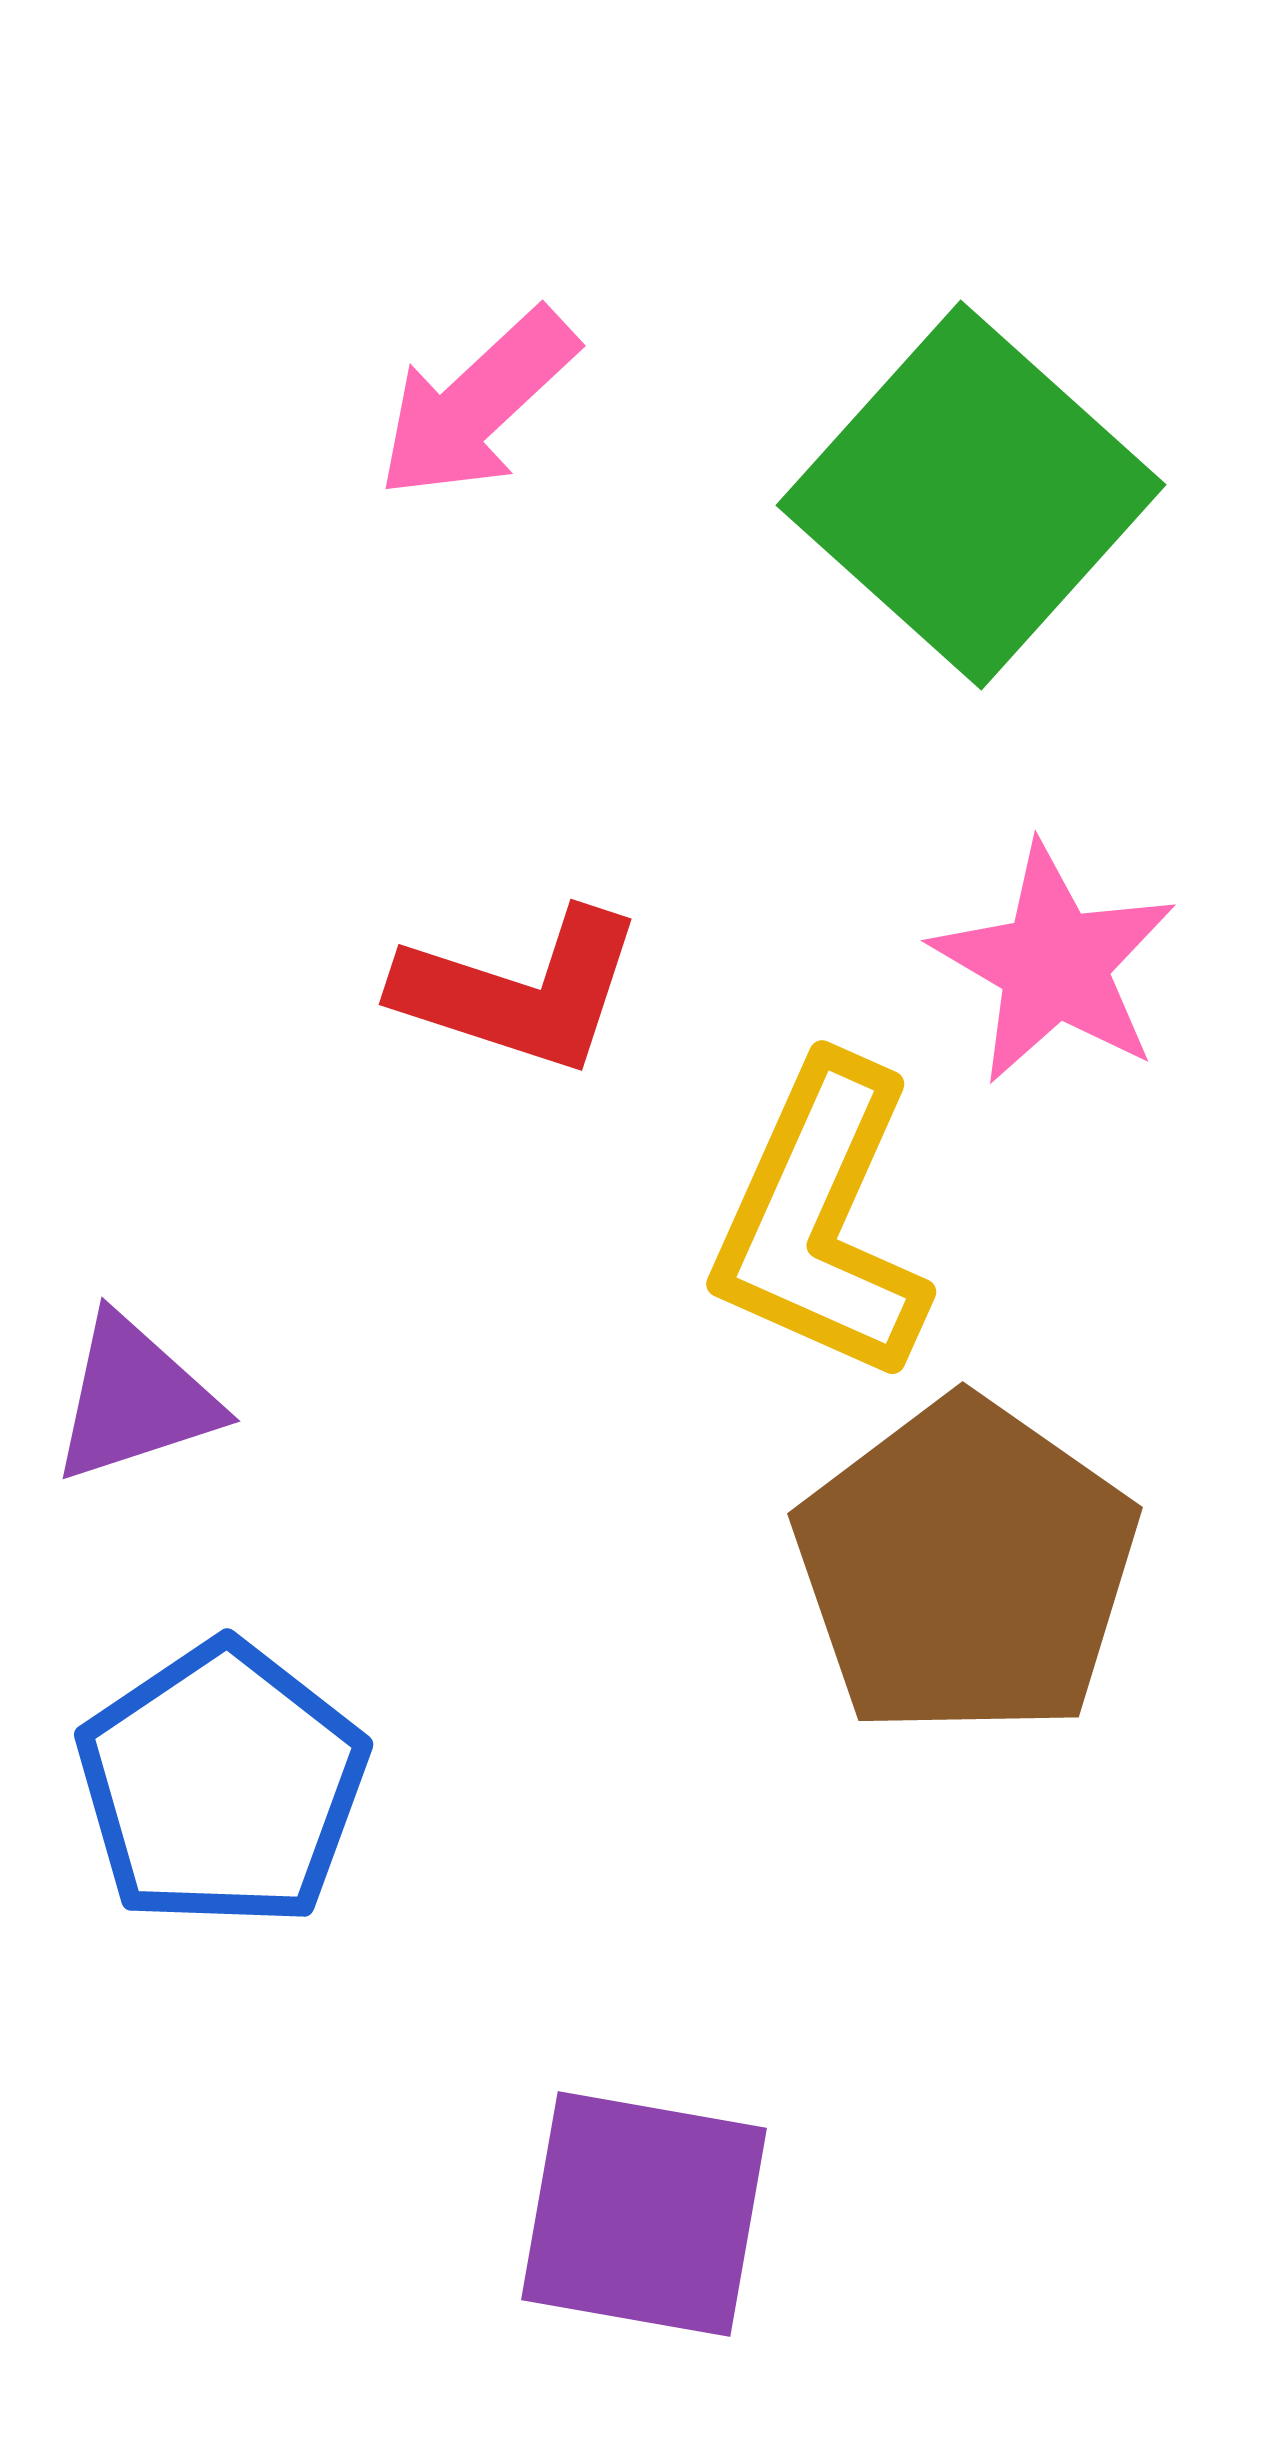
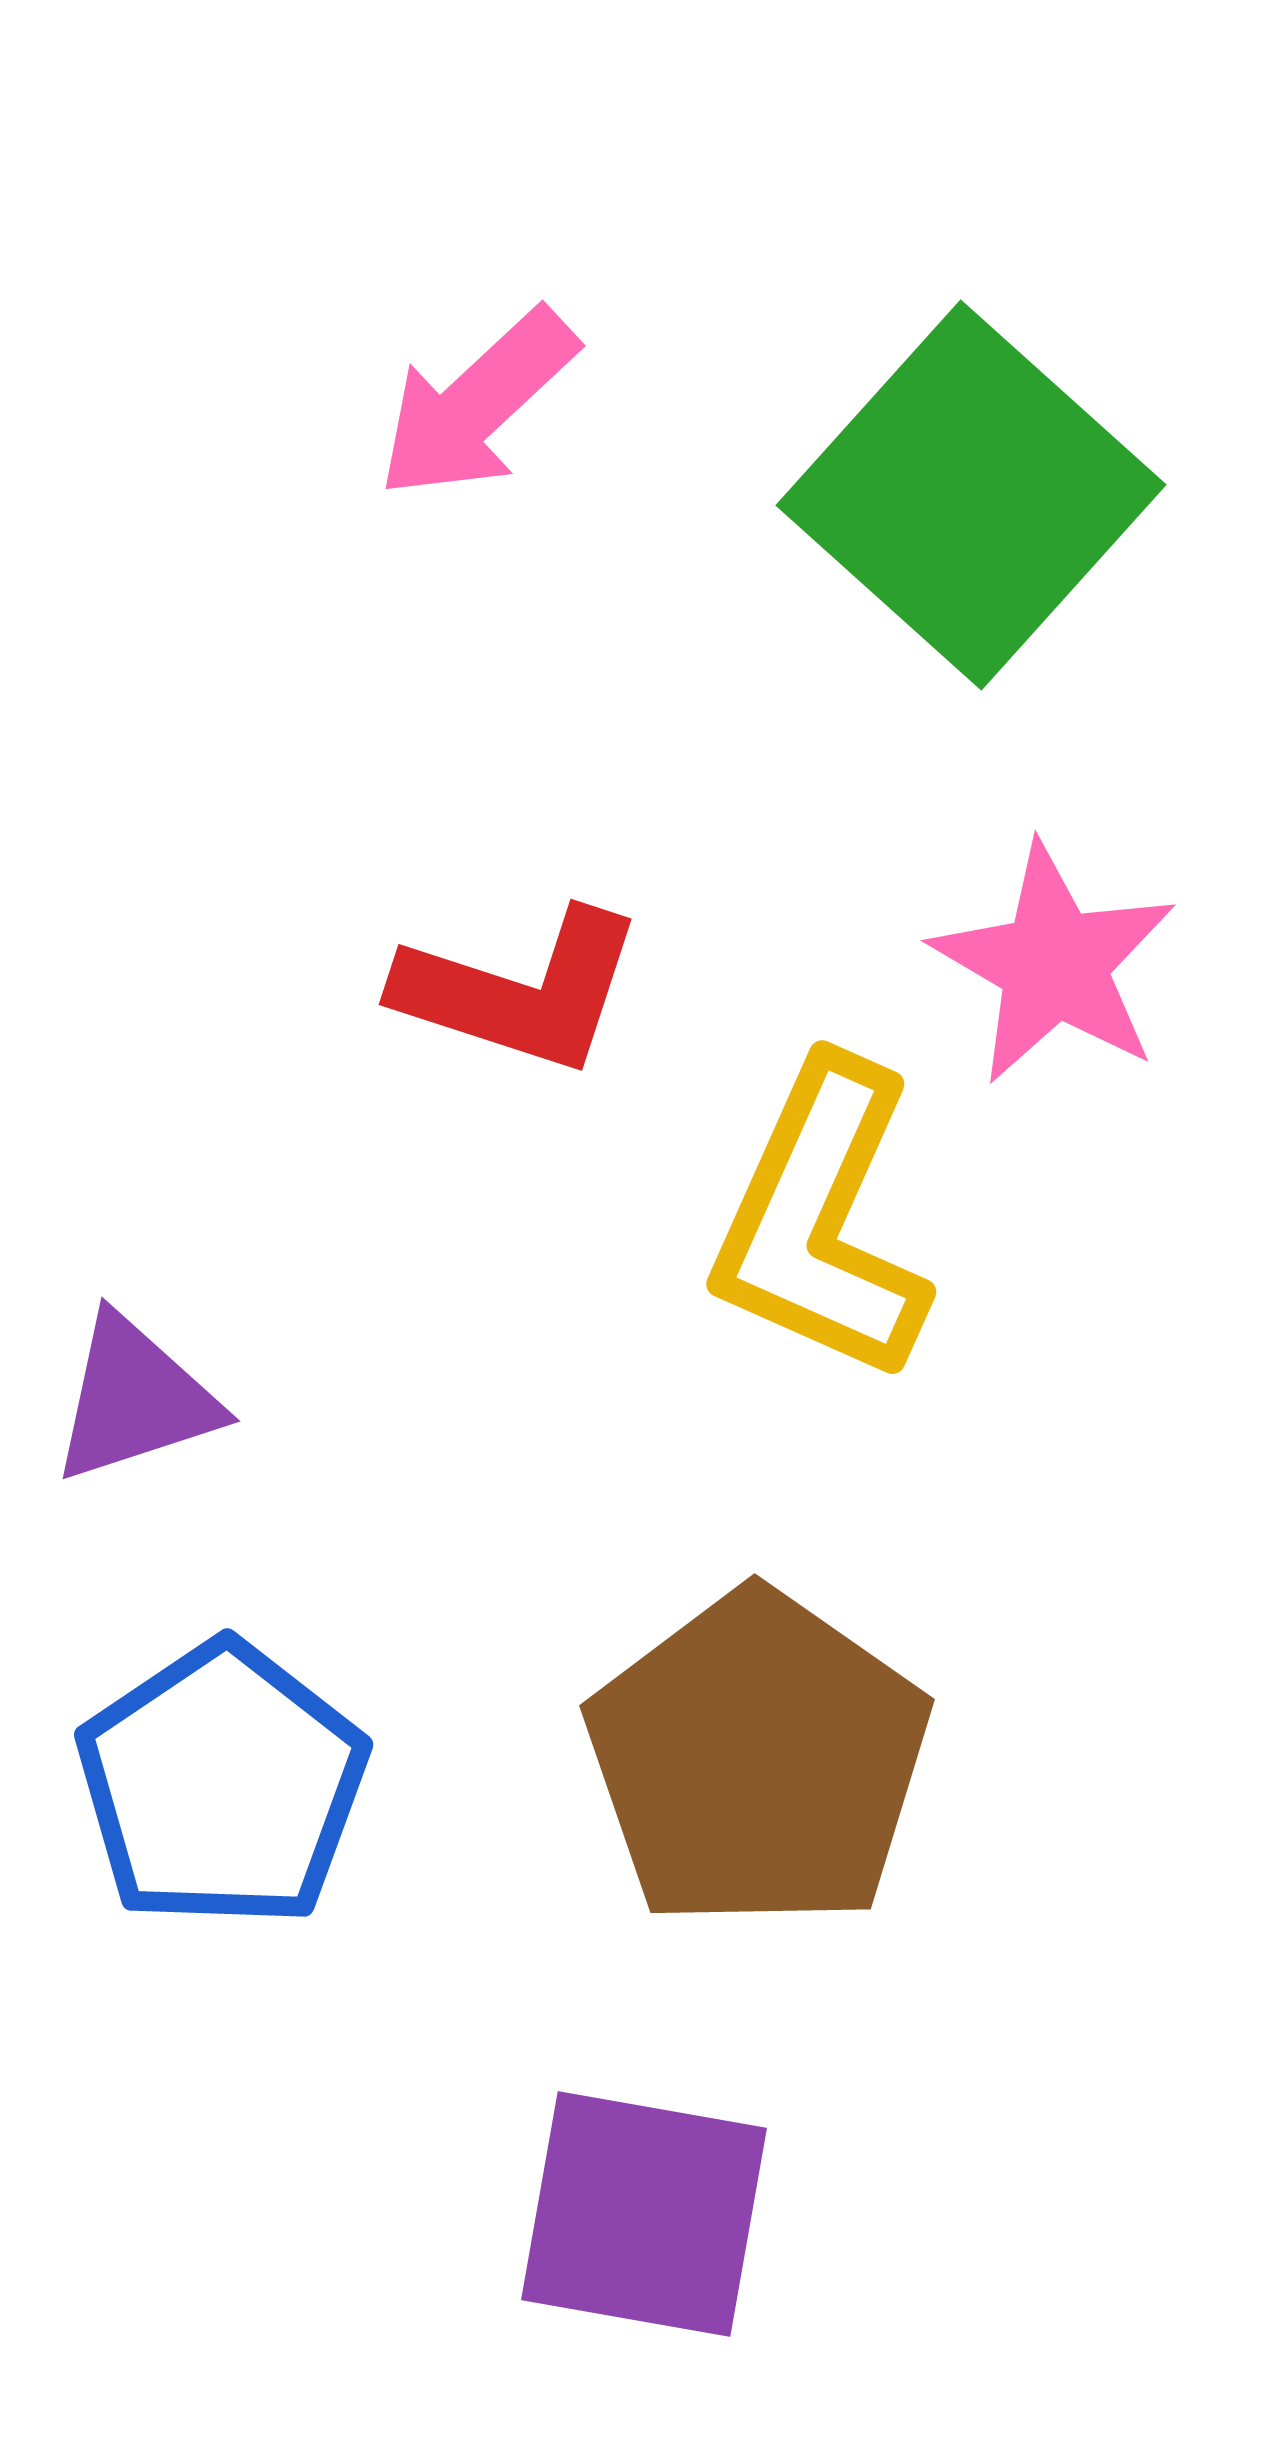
brown pentagon: moved 208 px left, 192 px down
